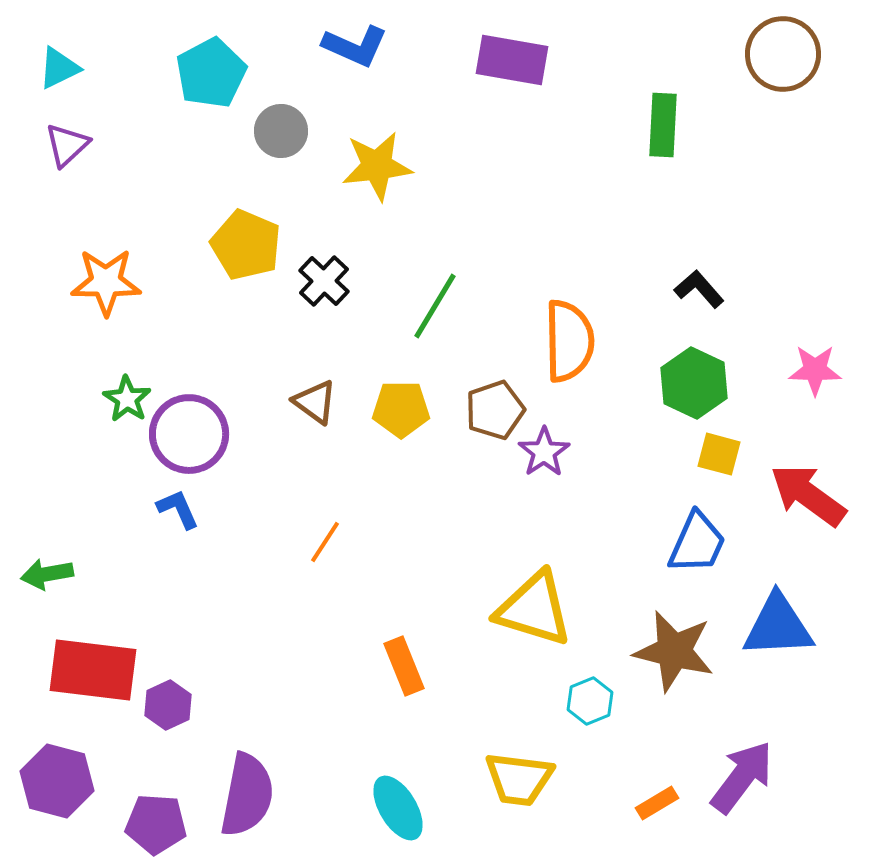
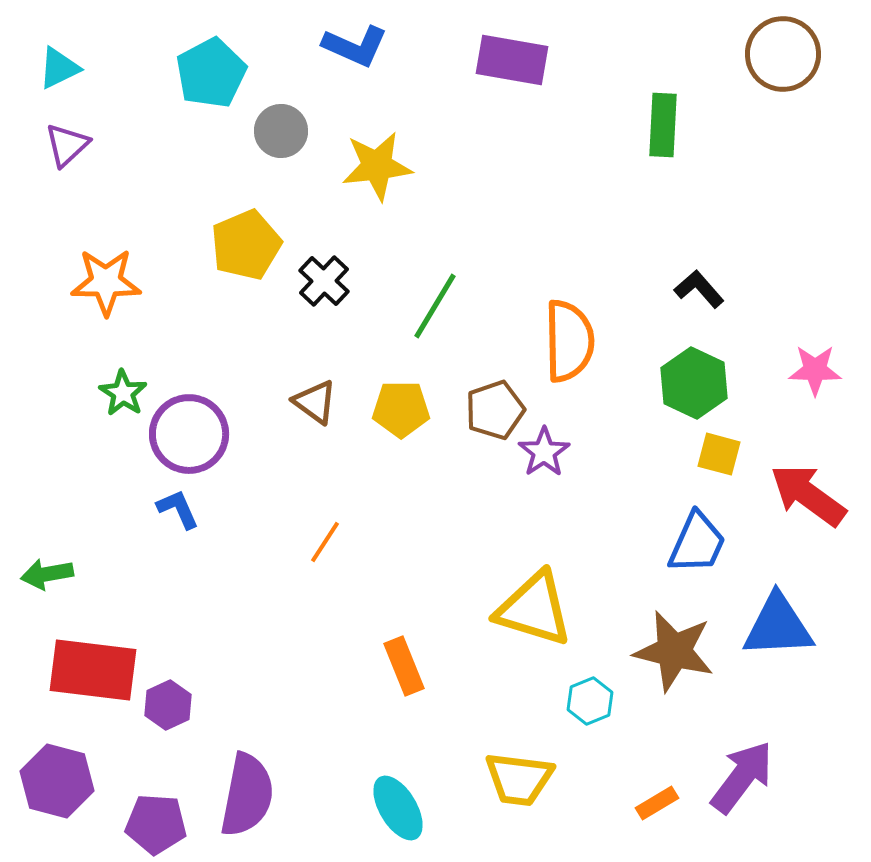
yellow pentagon at (246, 245): rotated 26 degrees clockwise
green star at (127, 399): moved 4 px left, 6 px up
